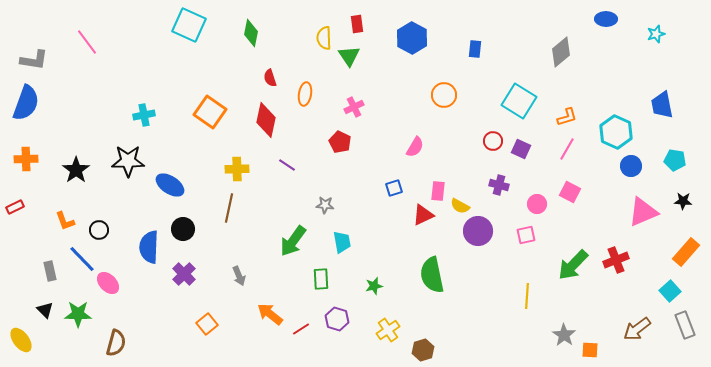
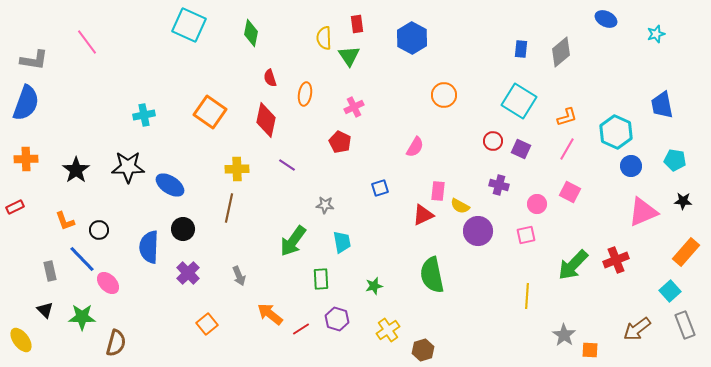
blue ellipse at (606, 19): rotated 25 degrees clockwise
blue rectangle at (475, 49): moved 46 px right
black star at (128, 161): moved 6 px down
blue square at (394, 188): moved 14 px left
purple cross at (184, 274): moved 4 px right, 1 px up
green star at (78, 314): moved 4 px right, 3 px down
